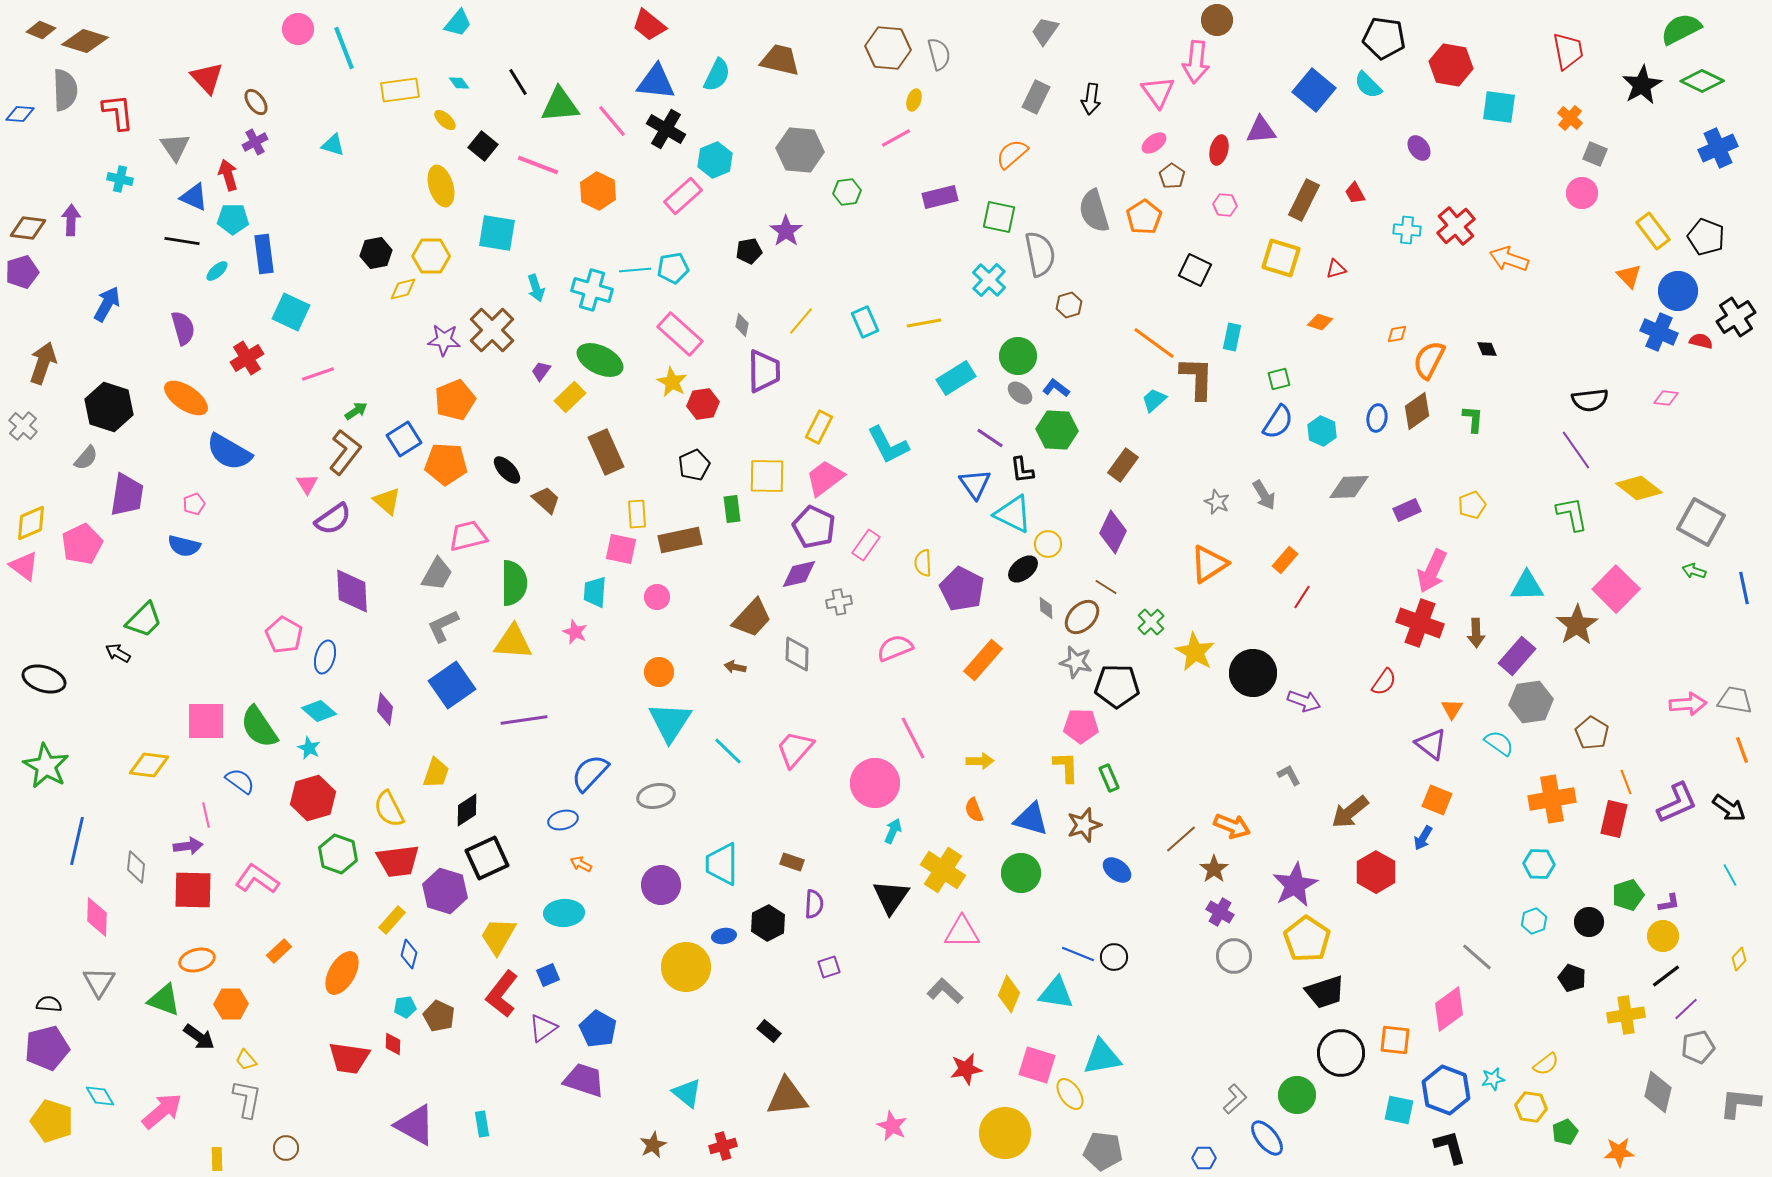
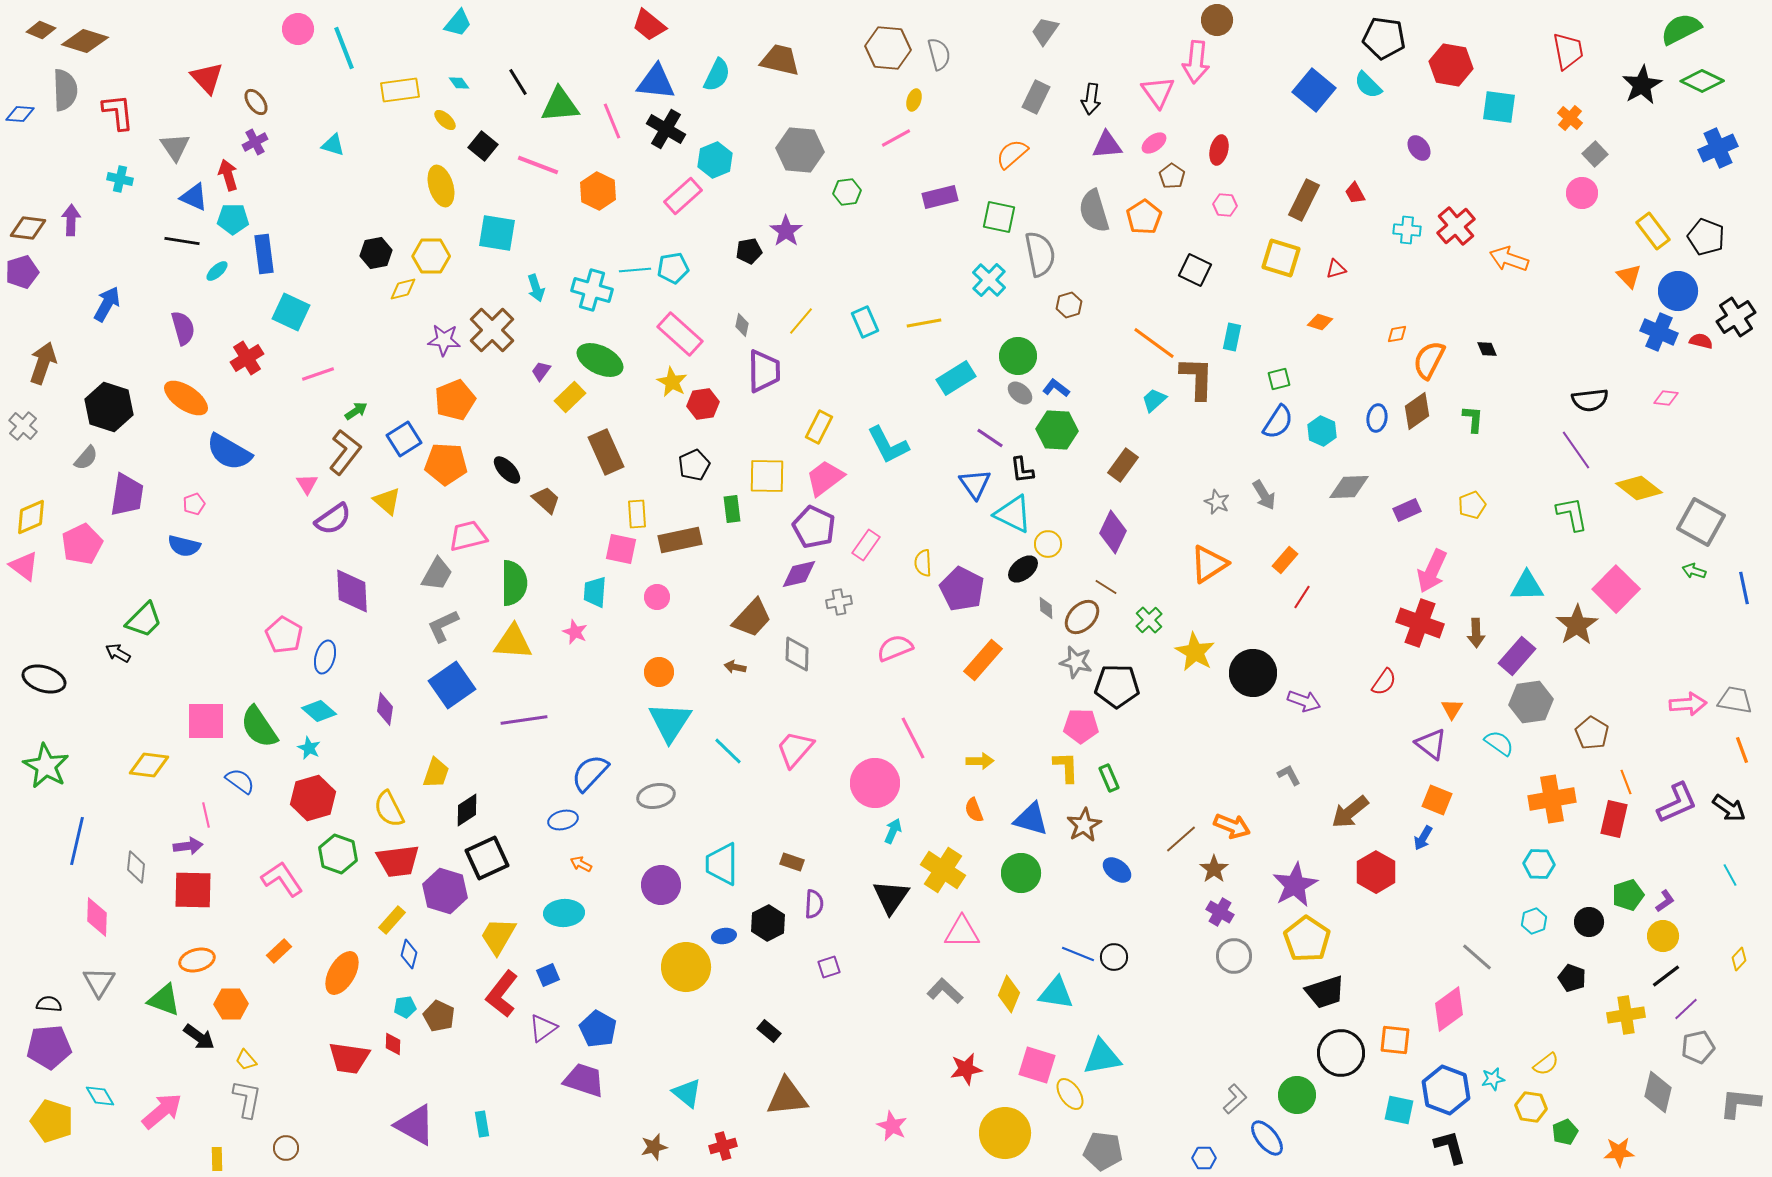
pink line at (612, 121): rotated 18 degrees clockwise
purple triangle at (1261, 130): moved 154 px left, 15 px down
gray square at (1595, 154): rotated 25 degrees clockwise
yellow diamond at (31, 523): moved 6 px up
green cross at (1151, 622): moved 2 px left, 2 px up
brown star at (1084, 825): rotated 12 degrees counterclockwise
pink L-shape at (257, 879): moved 25 px right; rotated 21 degrees clockwise
purple L-shape at (1669, 903): moved 4 px left, 2 px up; rotated 25 degrees counterclockwise
purple pentagon at (47, 1048): moved 2 px right, 1 px up; rotated 9 degrees clockwise
brown star at (653, 1145): moved 1 px right, 2 px down; rotated 12 degrees clockwise
